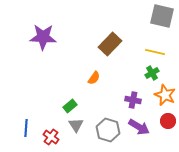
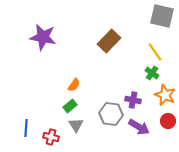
purple star: rotated 8 degrees clockwise
brown rectangle: moved 1 px left, 3 px up
yellow line: rotated 42 degrees clockwise
green cross: rotated 24 degrees counterclockwise
orange semicircle: moved 20 px left, 7 px down
gray hexagon: moved 3 px right, 16 px up; rotated 10 degrees counterclockwise
red cross: rotated 21 degrees counterclockwise
